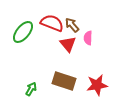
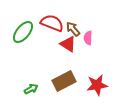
brown arrow: moved 1 px right, 4 px down
red triangle: rotated 18 degrees counterclockwise
brown rectangle: rotated 45 degrees counterclockwise
green arrow: rotated 32 degrees clockwise
